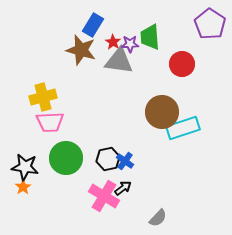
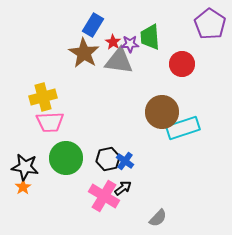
brown star: moved 3 px right, 3 px down; rotated 16 degrees clockwise
